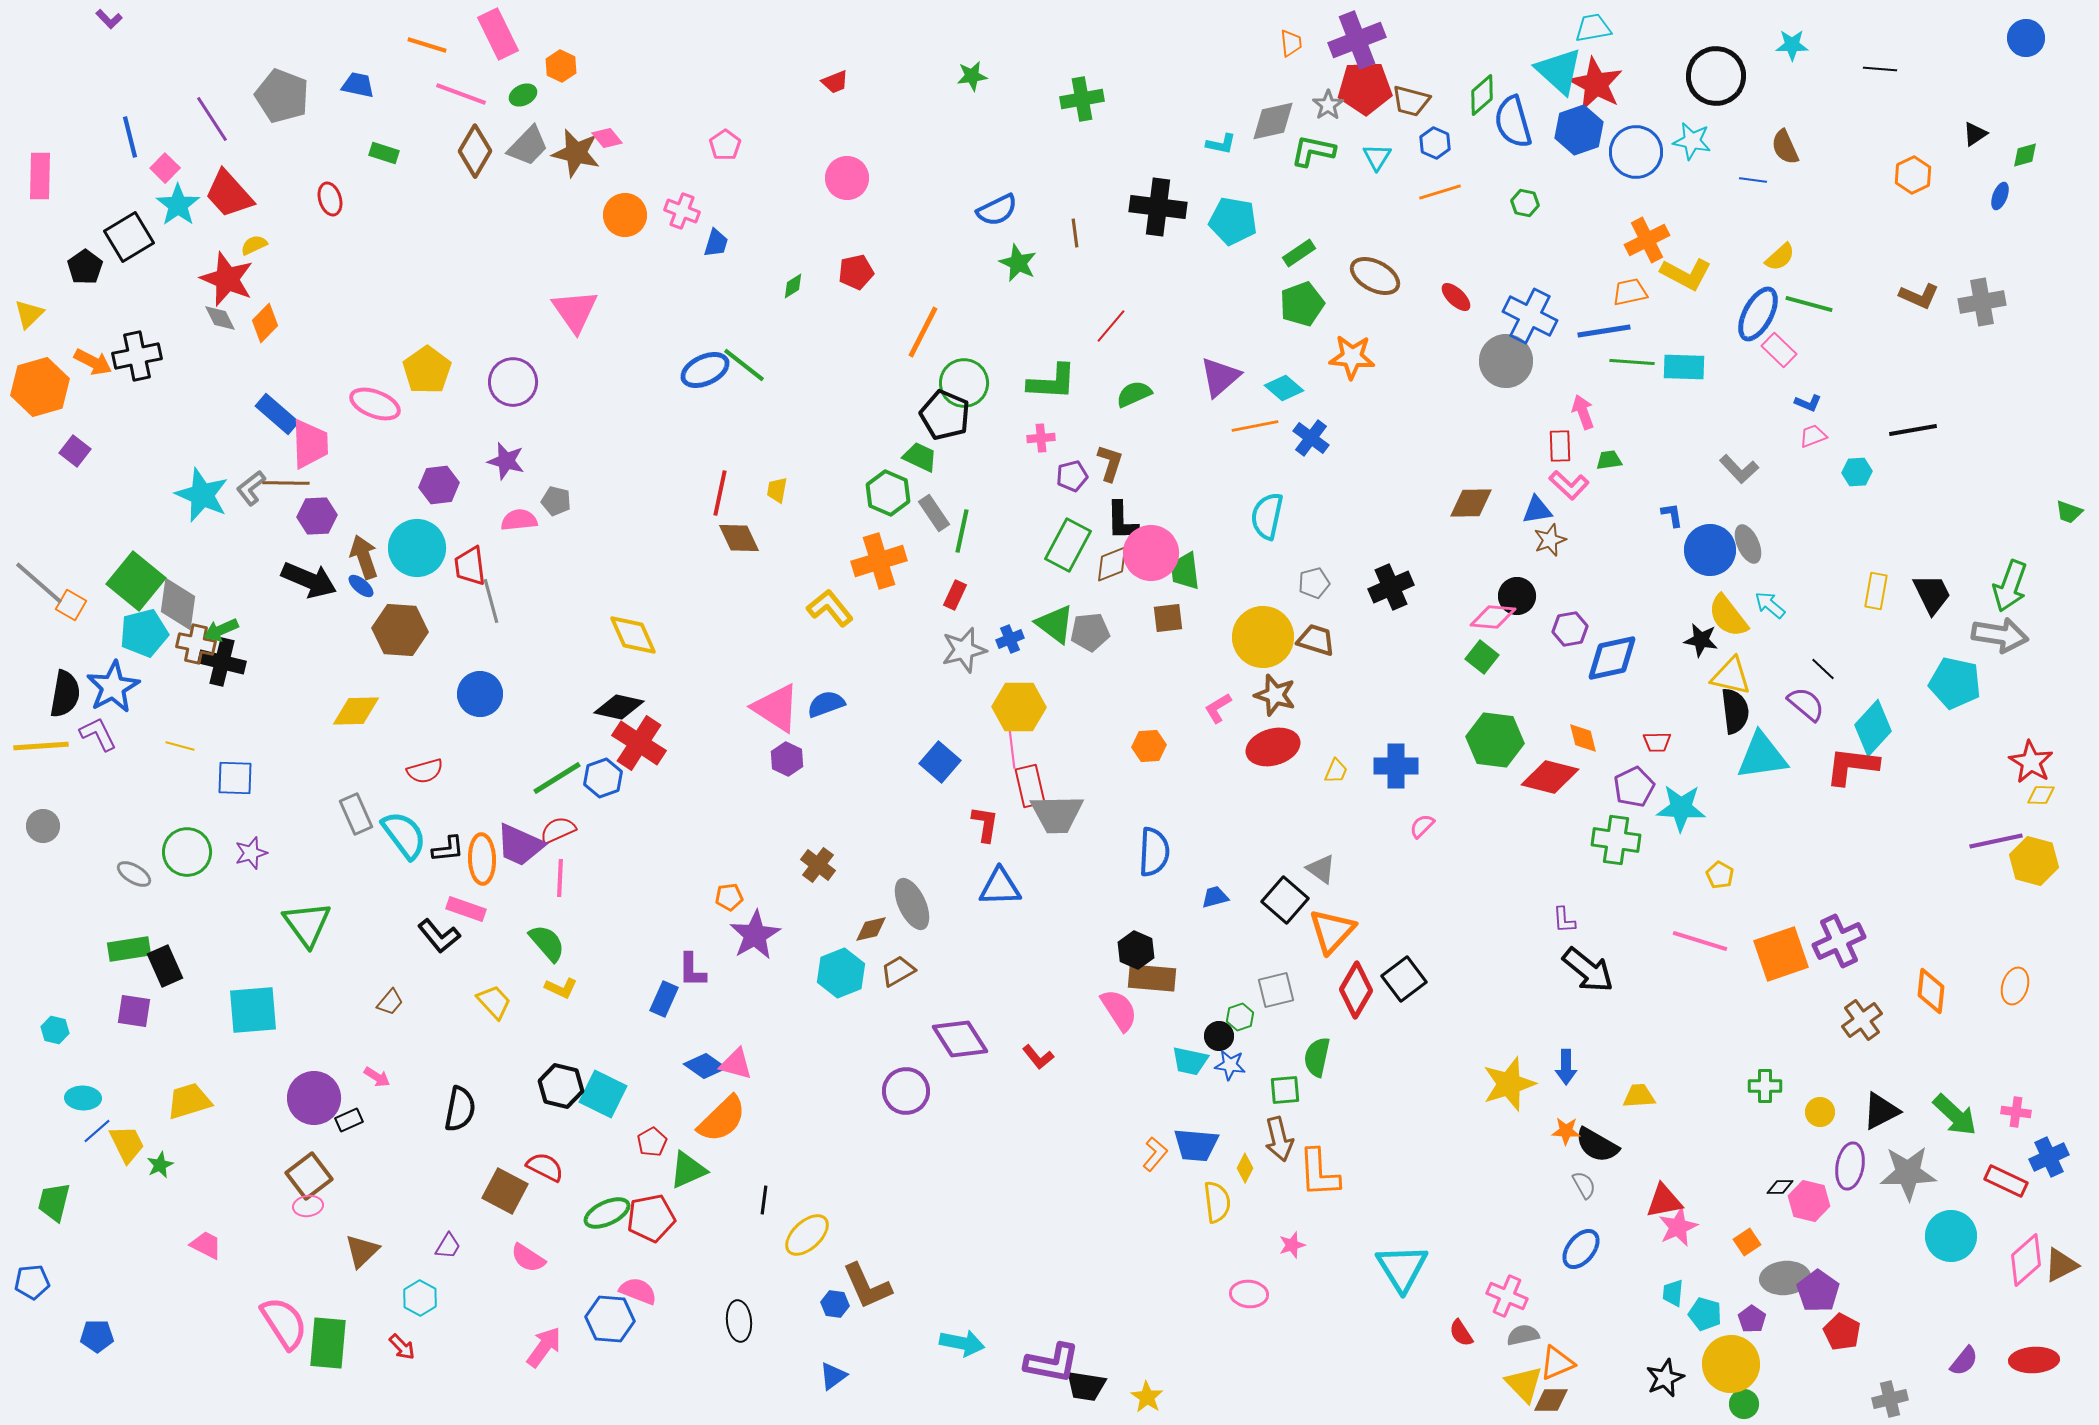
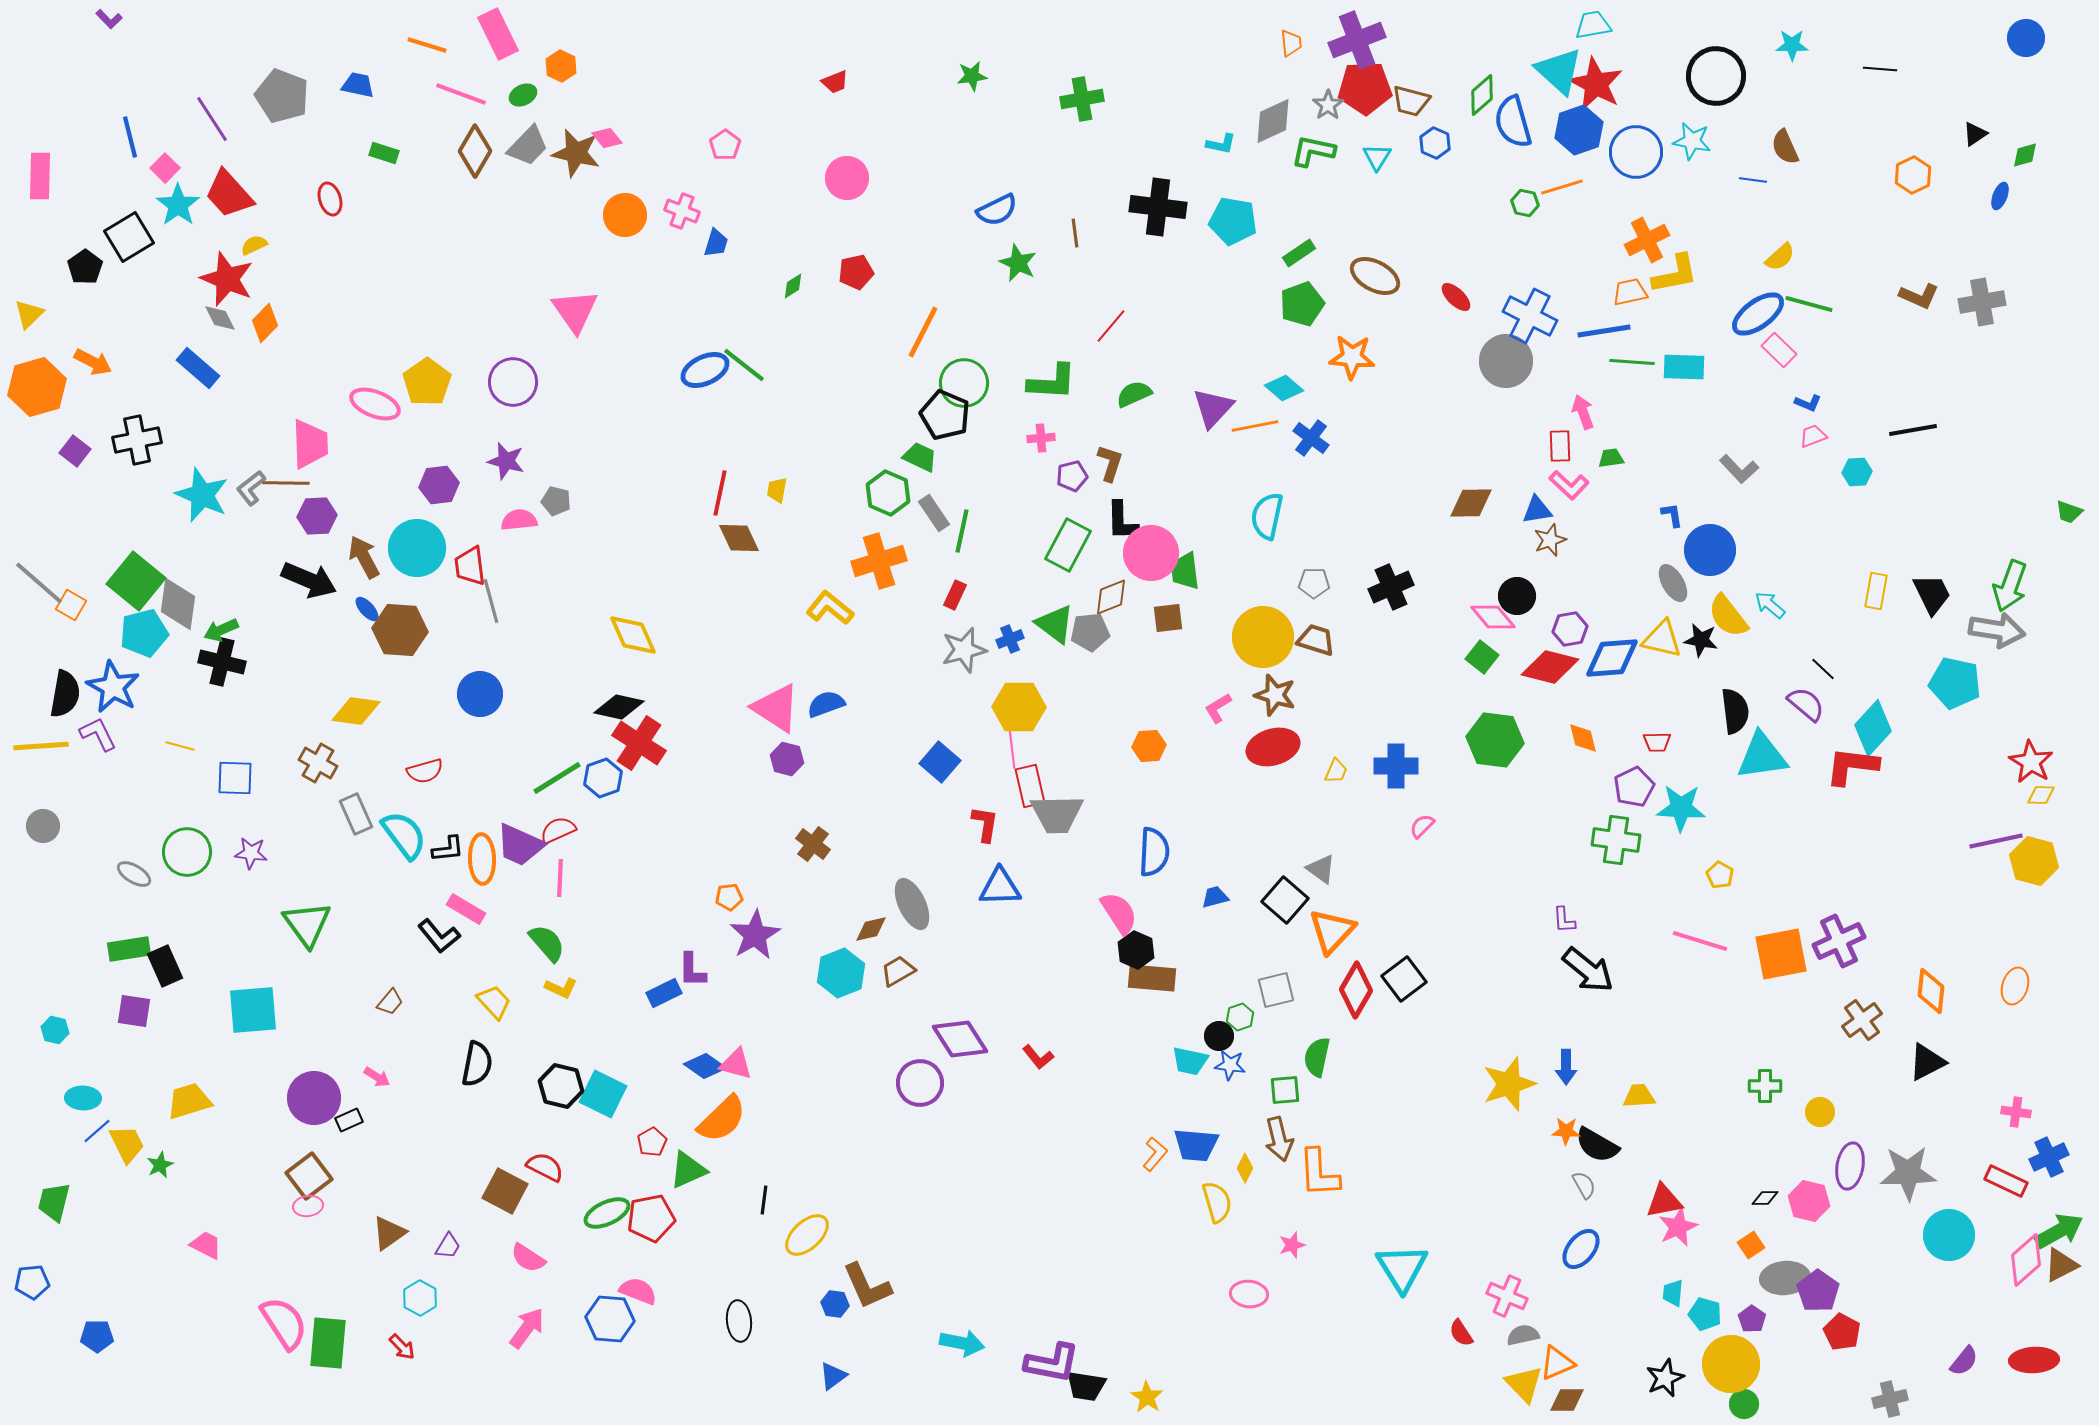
cyan trapezoid at (1593, 28): moved 3 px up
gray diamond at (1273, 121): rotated 12 degrees counterclockwise
orange line at (1440, 192): moved 122 px right, 5 px up
yellow L-shape at (1686, 274): moved 11 px left; rotated 39 degrees counterclockwise
blue ellipse at (1758, 314): rotated 26 degrees clockwise
black cross at (137, 356): moved 84 px down
yellow pentagon at (427, 370): moved 12 px down
purple triangle at (1220, 377): moved 7 px left, 31 px down; rotated 6 degrees counterclockwise
orange hexagon at (40, 387): moved 3 px left
blue rectangle at (277, 414): moved 79 px left, 46 px up
green trapezoid at (1609, 460): moved 2 px right, 2 px up
gray ellipse at (1748, 544): moved 75 px left, 39 px down; rotated 6 degrees counterclockwise
brown arrow at (364, 557): rotated 9 degrees counterclockwise
brown diamond at (1112, 564): moved 1 px left, 33 px down
gray pentagon at (1314, 583): rotated 16 degrees clockwise
blue ellipse at (361, 586): moved 6 px right, 23 px down; rotated 8 degrees clockwise
yellow L-shape at (830, 608): rotated 12 degrees counterclockwise
pink diamond at (1493, 617): rotated 45 degrees clockwise
gray arrow at (2000, 635): moved 3 px left, 5 px up
brown cross at (196, 644): moved 122 px right, 119 px down; rotated 18 degrees clockwise
blue diamond at (1612, 658): rotated 8 degrees clockwise
yellow triangle at (1731, 676): moved 69 px left, 37 px up
blue star at (113, 687): rotated 14 degrees counterclockwise
yellow diamond at (356, 711): rotated 9 degrees clockwise
purple hexagon at (787, 759): rotated 12 degrees counterclockwise
red diamond at (1550, 777): moved 110 px up
purple star at (251, 853): rotated 24 degrees clockwise
brown cross at (818, 865): moved 5 px left, 21 px up
pink rectangle at (466, 909): rotated 12 degrees clockwise
orange square at (1781, 954): rotated 8 degrees clockwise
blue rectangle at (664, 999): moved 6 px up; rotated 40 degrees clockwise
pink semicircle at (1119, 1010): moved 97 px up
purple circle at (906, 1091): moved 14 px right, 8 px up
black semicircle at (460, 1109): moved 17 px right, 45 px up
black triangle at (1881, 1111): moved 46 px right, 49 px up
green arrow at (1955, 1115): moved 104 px right, 116 px down; rotated 72 degrees counterclockwise
black diamond at (1780, 1187): moved 15 px left, 11 px down
yellow semicircle at (1217, 1202): rotated 9 degrees counterclockwise
cyan circle at (1951, 1236): moved 2 px left, 1 px up
orange square at (1747, 1242): moved 4 px right, 3 px down
brown triangle at (362, 1251): moved 27 px right, 18 px up; rotated 9 degrees clockwise
pink arrow at (544, 1347): moved 17 px left, 19 px up
brown diamond at (1551, 1400): moved 16 px right
